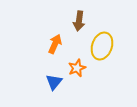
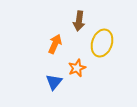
yellow ellipse: moved 3 px up
